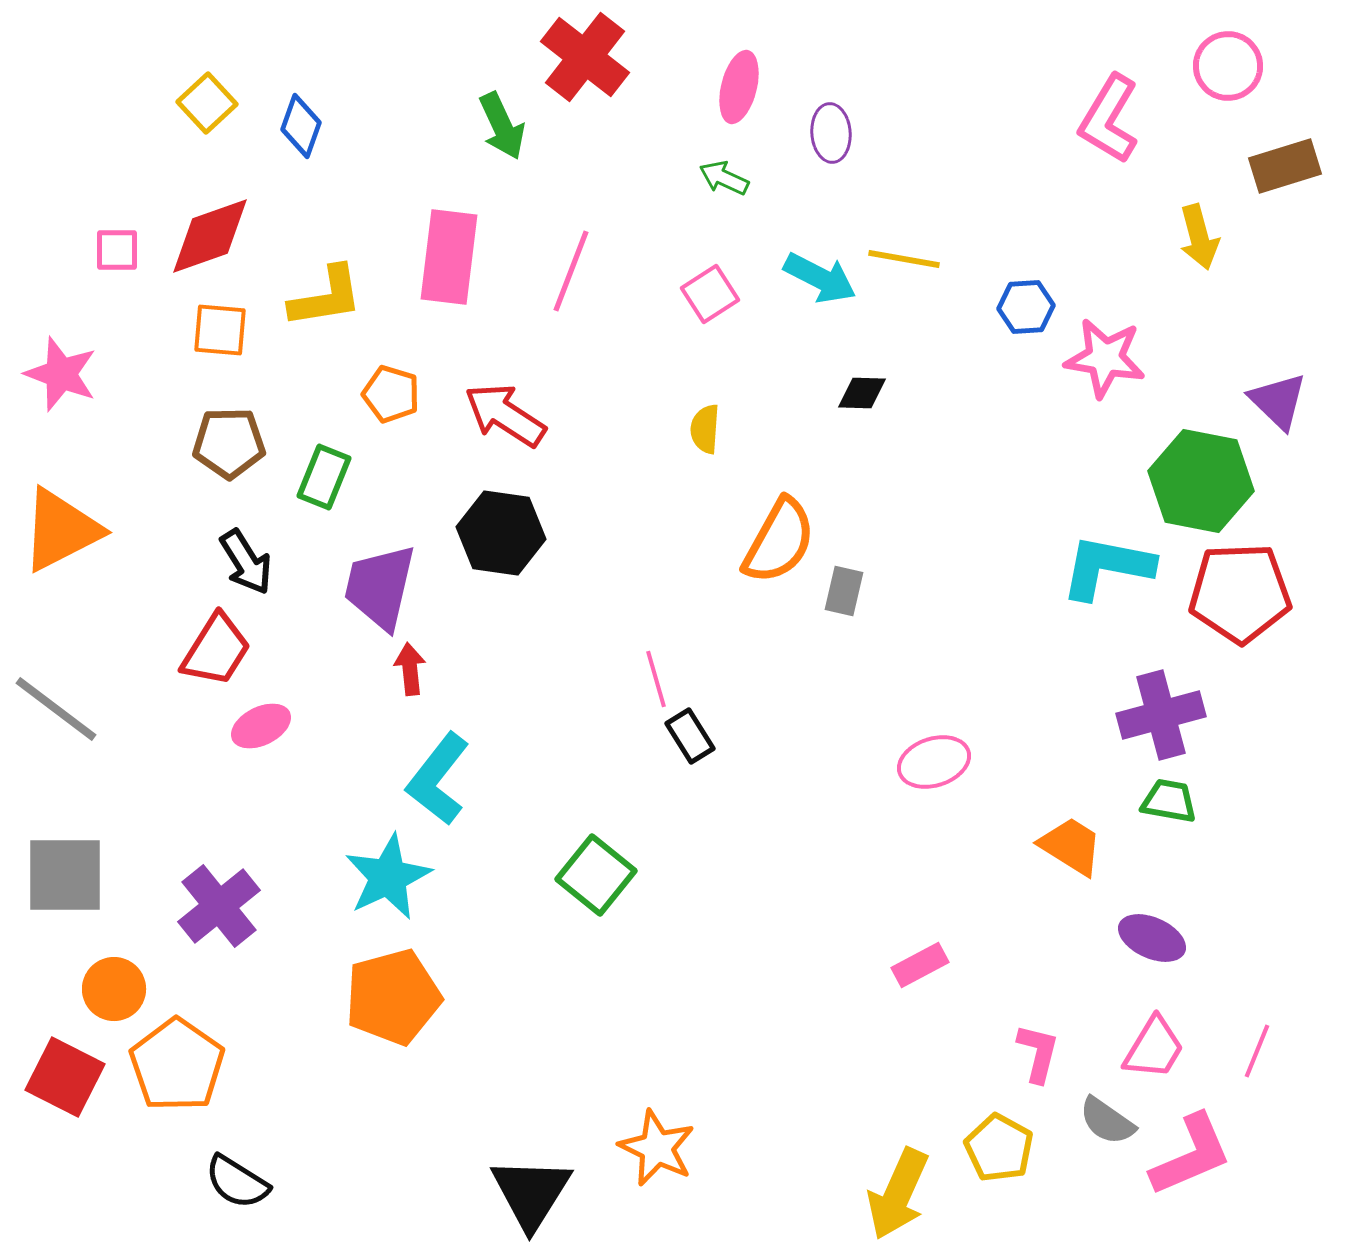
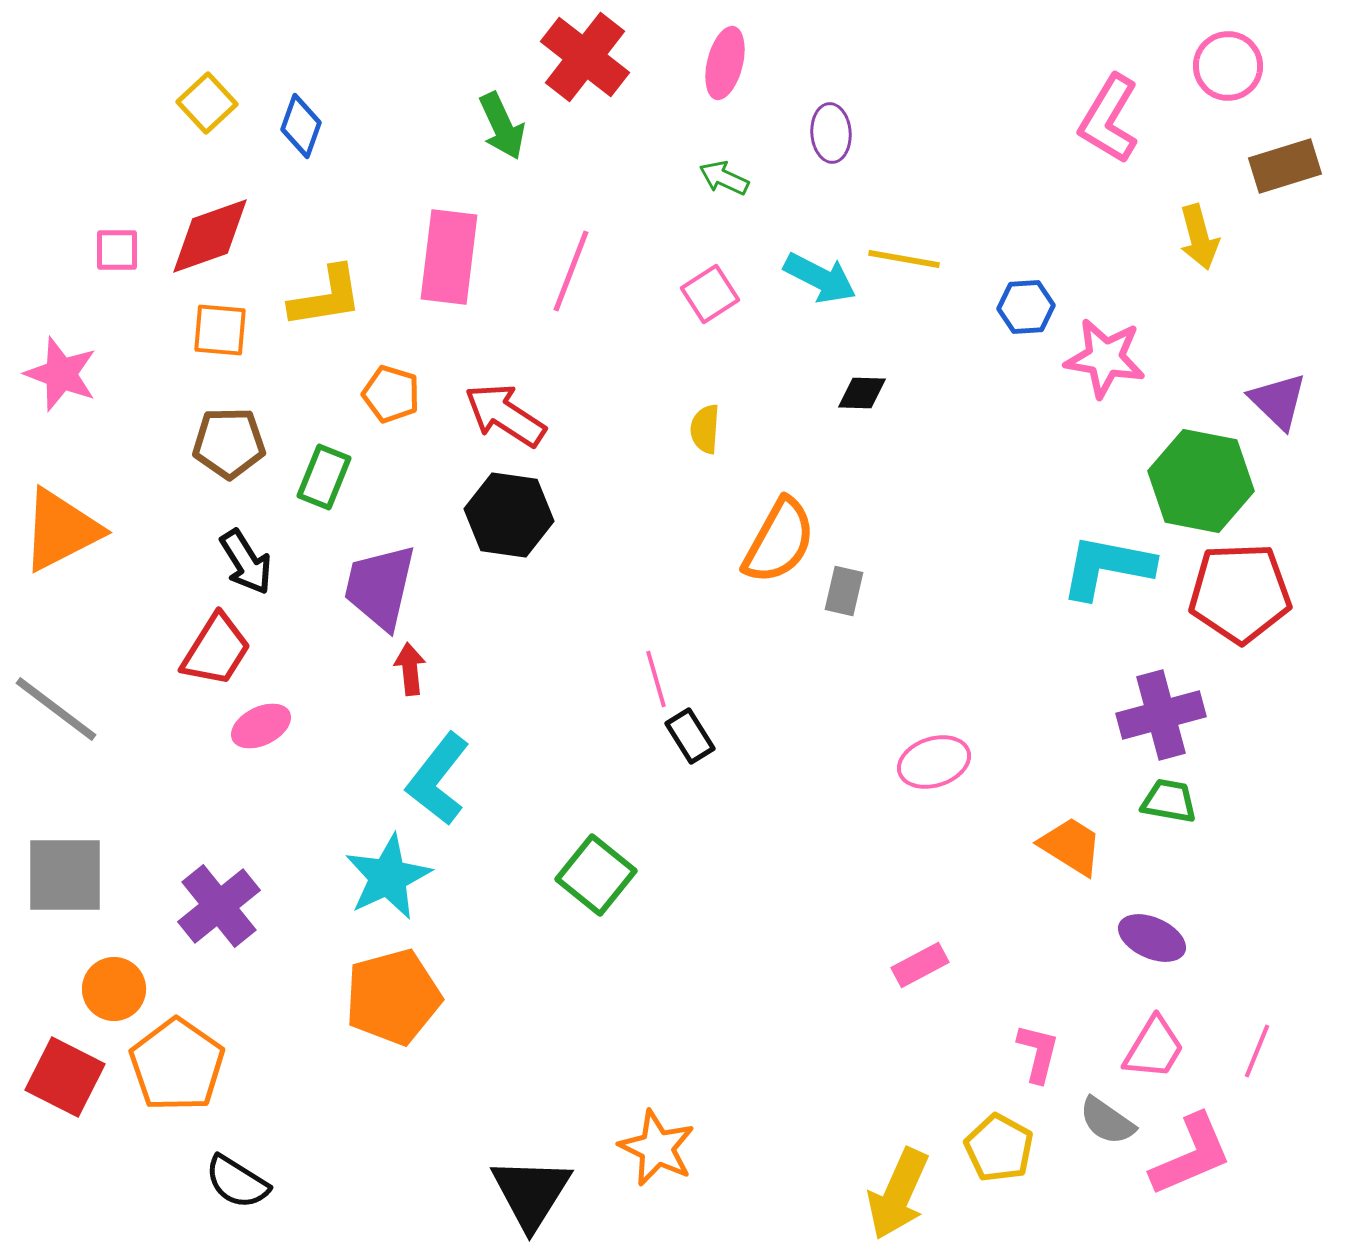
pink ellipse at (739, 87): moved 14 px left, 24 px up
black hexagon at (501, 533): moved 8 px right, 18 px up
